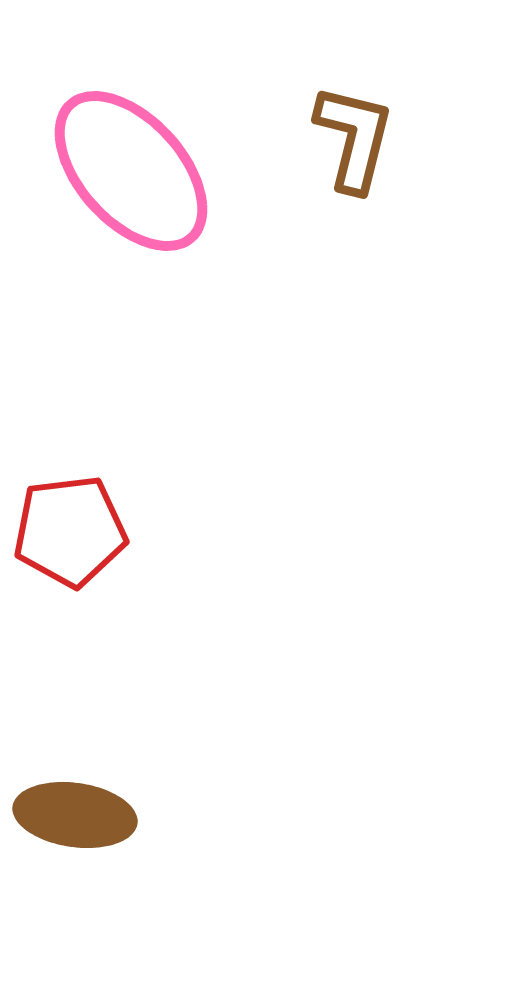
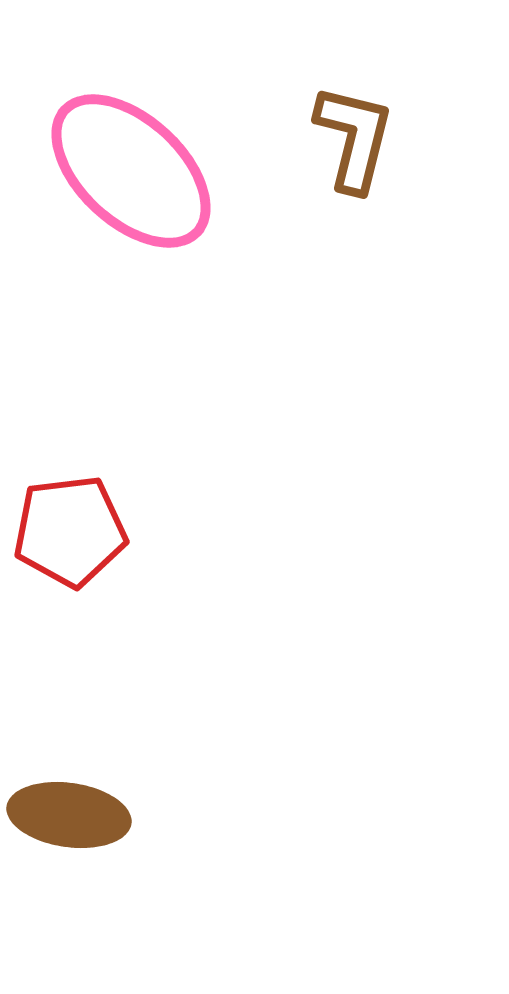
pink ellipse: rotated 5 degrees counterclockwise
brown ellipse: moved 6 px left
